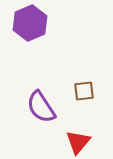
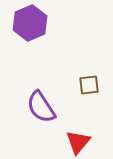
brown square: moved 5 px right, 6 px up
